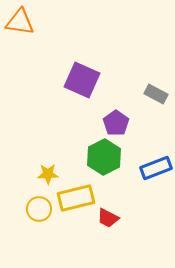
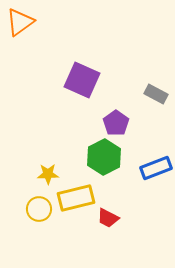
orange triangle: rotated 44 degrees counterclockwise
